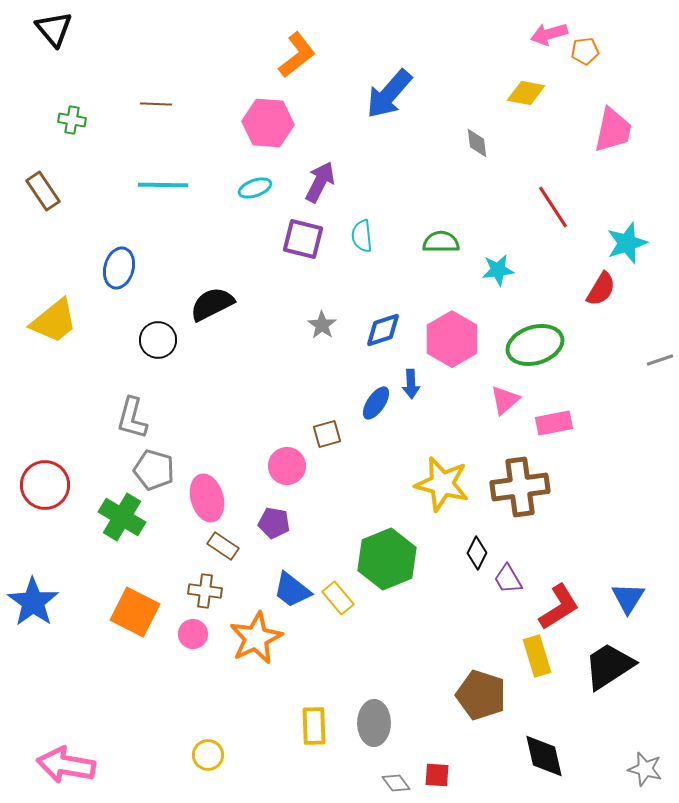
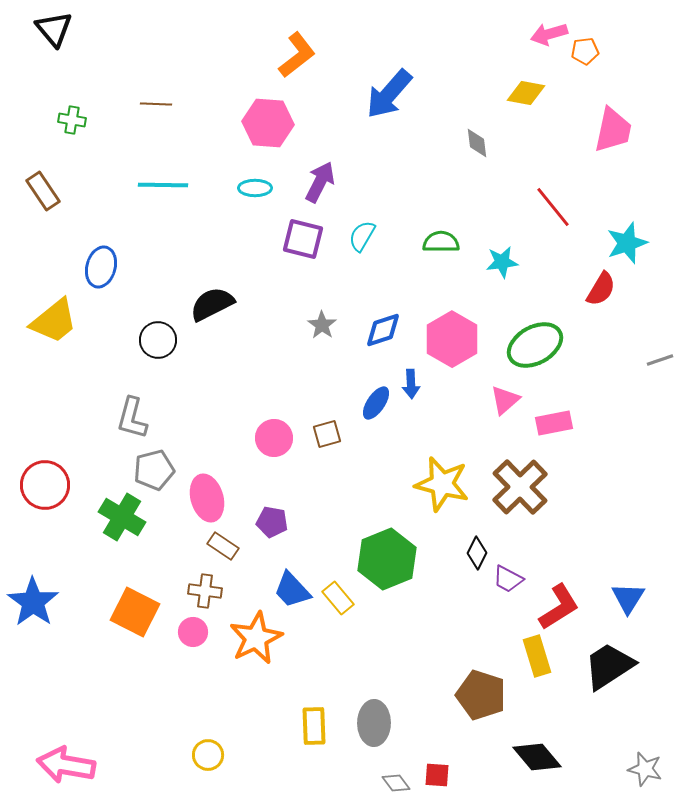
cyan ellipse at (255, 188): rotated 20 degrees clockwise
red line at (553, 207): rotated 6 degrees counterclockwise
cyan semicircle at (362, 236): rotated 36 degrees clockwise
blue ellipse at (119, 268): moved 18 px left, 1 px up
cyan star at (498, 270): moved 4 px right, 8 px up
green ellipse at (535, 345): rotated 12 degrees counterclockwise
pink circle at (287, 466): moved 13 px left, 28 px up
gray pentagon at (154, 470): rotated 30 degrees counterclockwise
brown cross at (520, 487): rotated 36 degrees counterclockwise
purple pentagon at (274, 523): moved 2 px left, 1 px up
purple trapezoid at (508, 579): rotated 32 degrees counterclockwise
blue trapezoid at (292, 590): rotated 9 degrees clockwise
pink circle at (193, 634): moved 2 px up
black diamond at (544, 756): moved 7 px left, 1 px down; rotated 27 degrees counterclockwise
